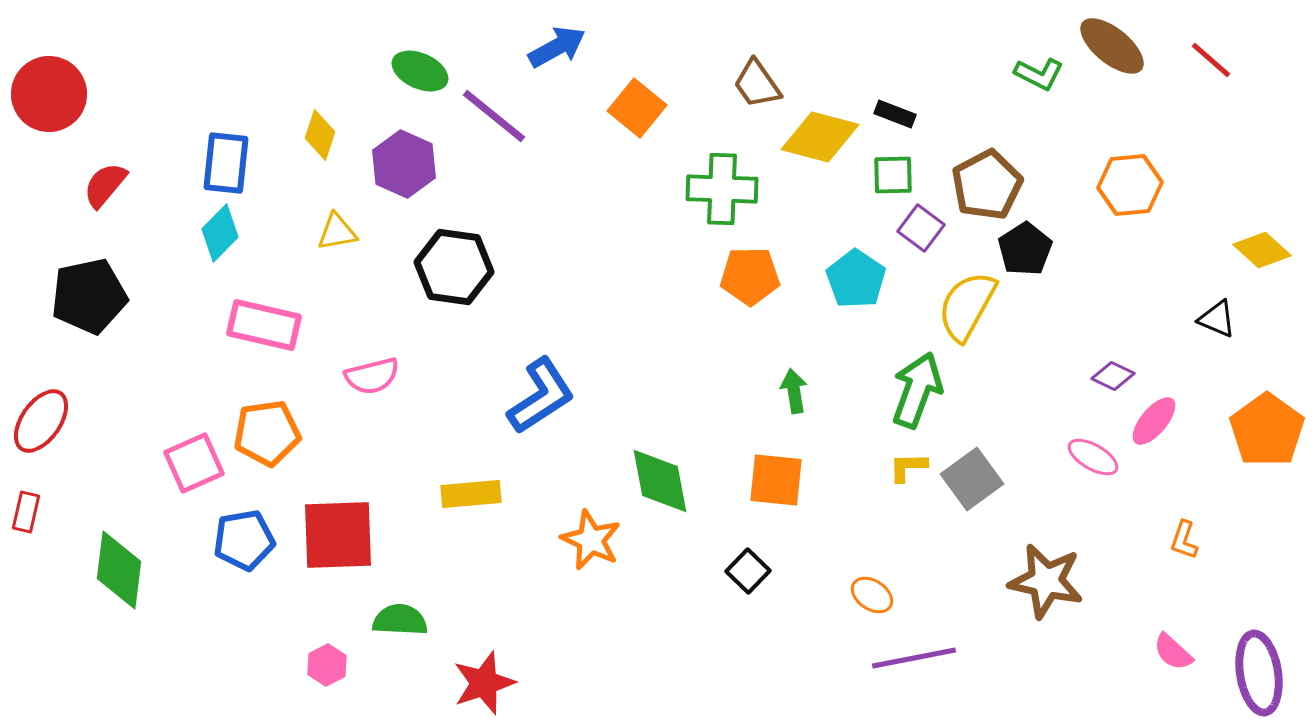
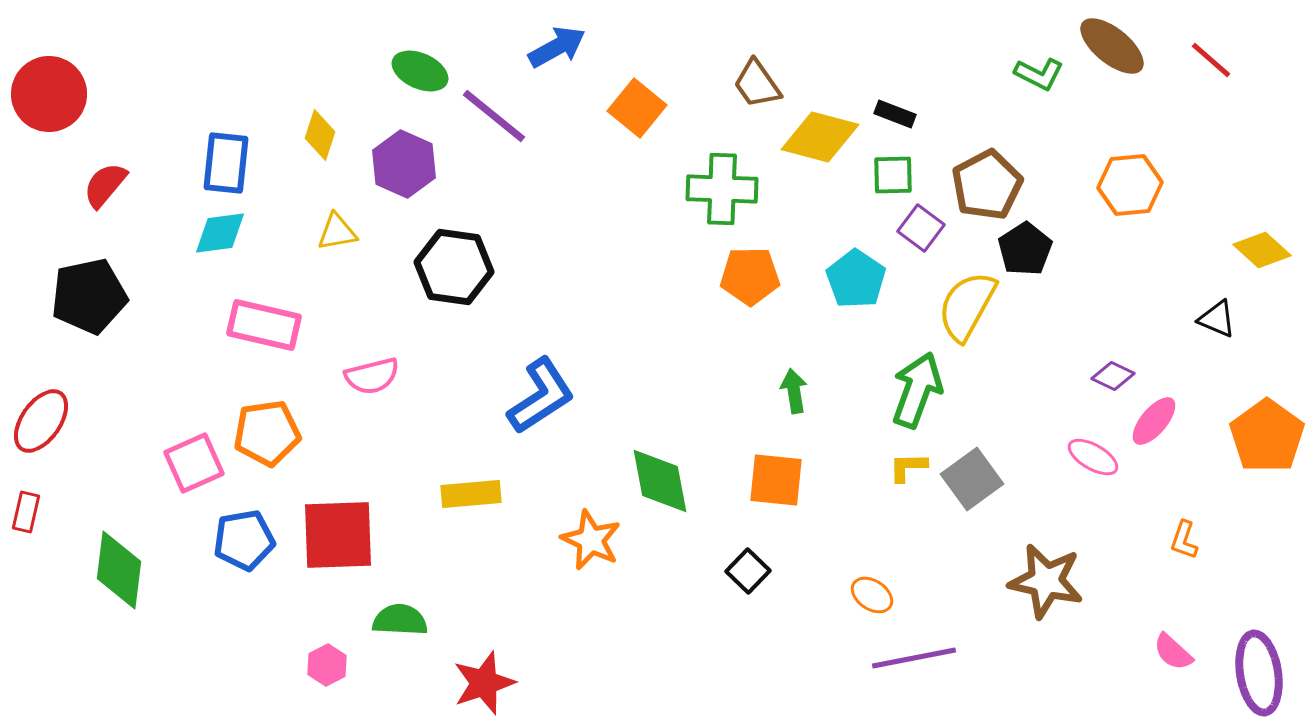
cyan diamond at (220, 233): rotated 38 degrees clockwise
orange pentagon at (1267, 430): moved 6 px down
